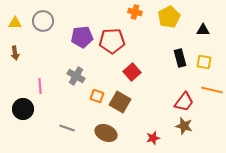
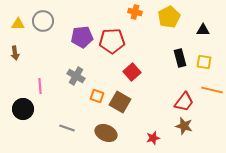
yellow triangle: moved 3 px right, 1 px down
